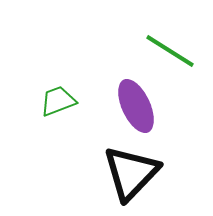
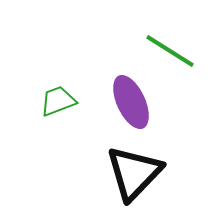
purple ellipse: moved 5 px left, 4 px up
black triangle: moved 3 px right
